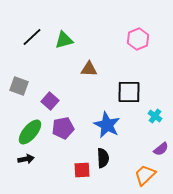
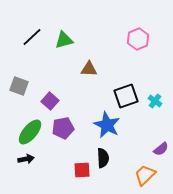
black square: moved 3 px left, 4 px down; rotated 20 degrees counterclockwise
cyan cross: moved 15 px up
